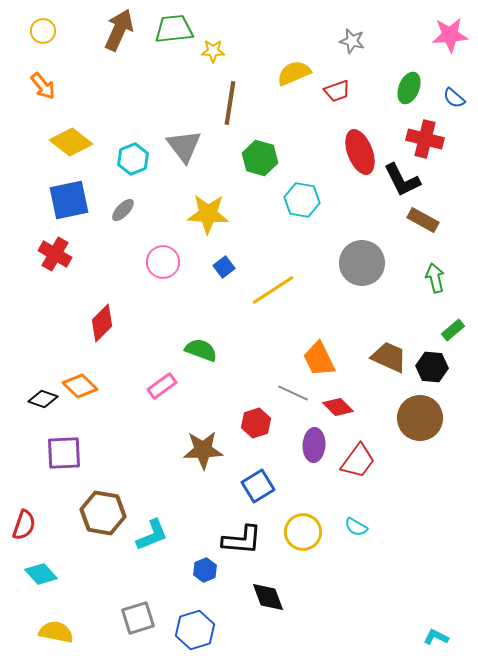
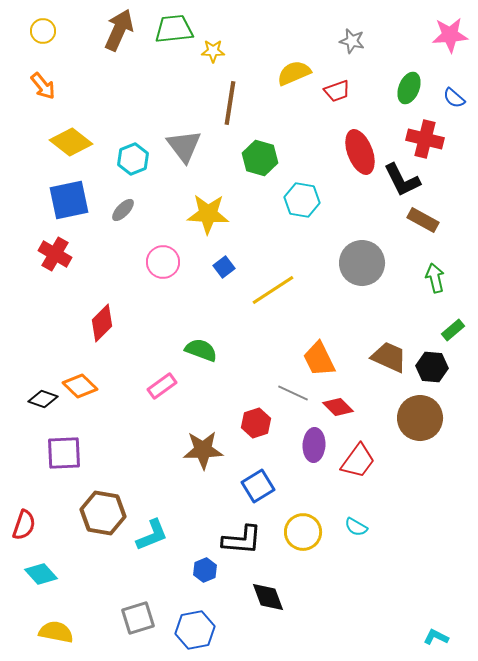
blue hexagon at (195, 630): rotated 6 degrees clockwise
